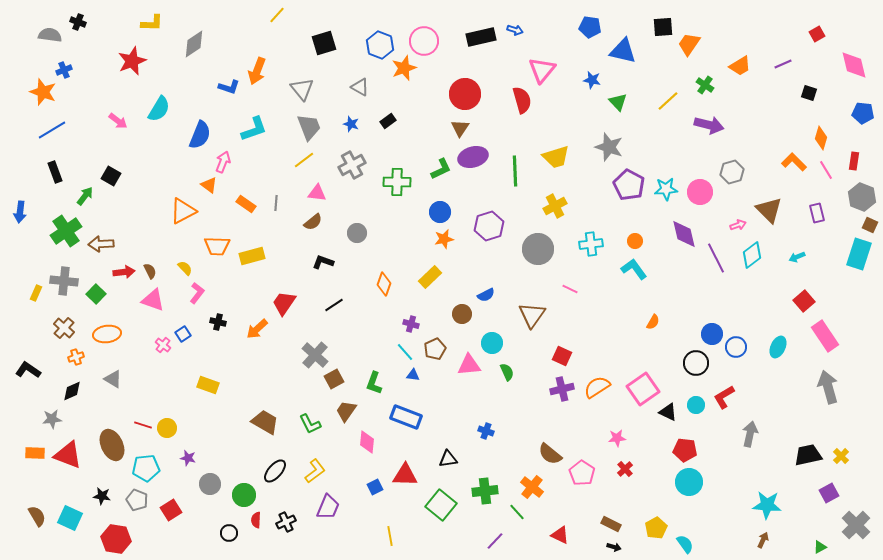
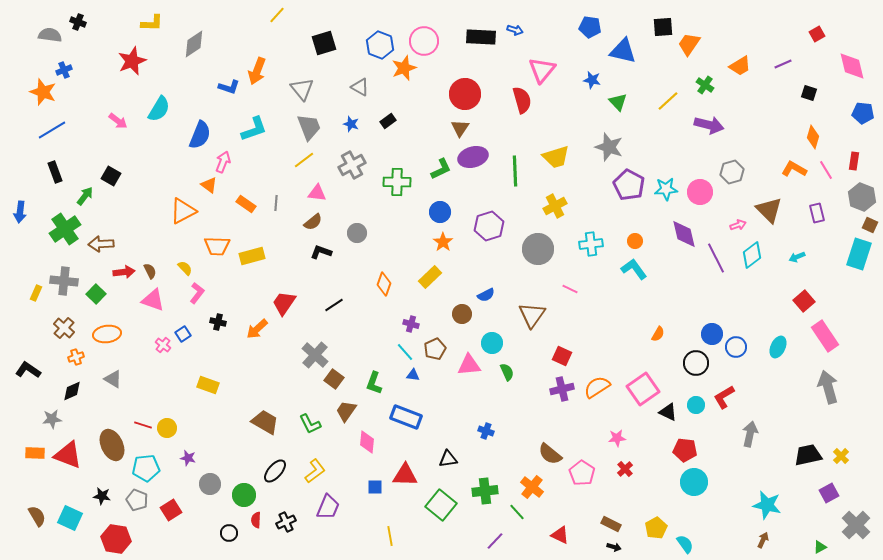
black rectangle at (481, 37): rotated 16 degrees clockwise
pink diamond at (854, 65): moved 2 px left, 1 px down
orange diamond at (821, 138): moved 8 px left, 1 px up
orange L-shape at (794, 162): moved 7 px down; rotated 15 degrees counterclockwise
green cross at (66, 231): moved 1 px left, 2 px up
orange star at (444, 239): moved 1 px left, 3 px down; rotated 24 degrees counterclockwise
black L-shape at (323, 262): moved 2 px left, 10 px up
orange semicircle at (653, 322): moved 5 px right, 12 px down
brown square at (334, 379): rotated 24 degrees counterclockwise
cyan circle at (689, 482): moved 5 px right
blue square at (375, 487): rotated 28 degrees clockwise
cyan star at (767, 505): rotated 8 degrees clockwise
